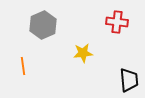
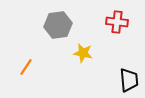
gray hexagon: moved 15 px right; rotated 16 degrees clockwise
yellow star: rotated 18 degrees clockwise
orange line: moved 3 px right, 1 px down; rotated 42 degrees clockwise
